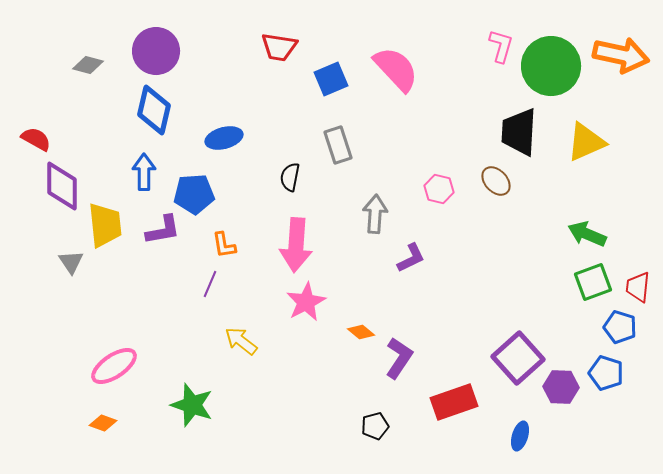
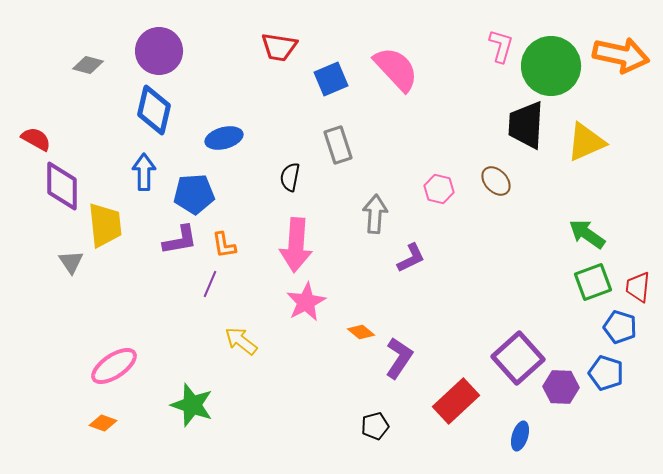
purple circle at (156, 51): moved 3 px right
black trapezoid at (519, 132): moved 7 px right, 7 px up
purple L-shape at (163, 230): moved 17 px right, 10 px down
green arrow at (587, 234): rotated 12 degrees clockwise
red rectangle at (454, 402): moved 2 px right, 1 px up; rotated 24 degrees counterclockwise
